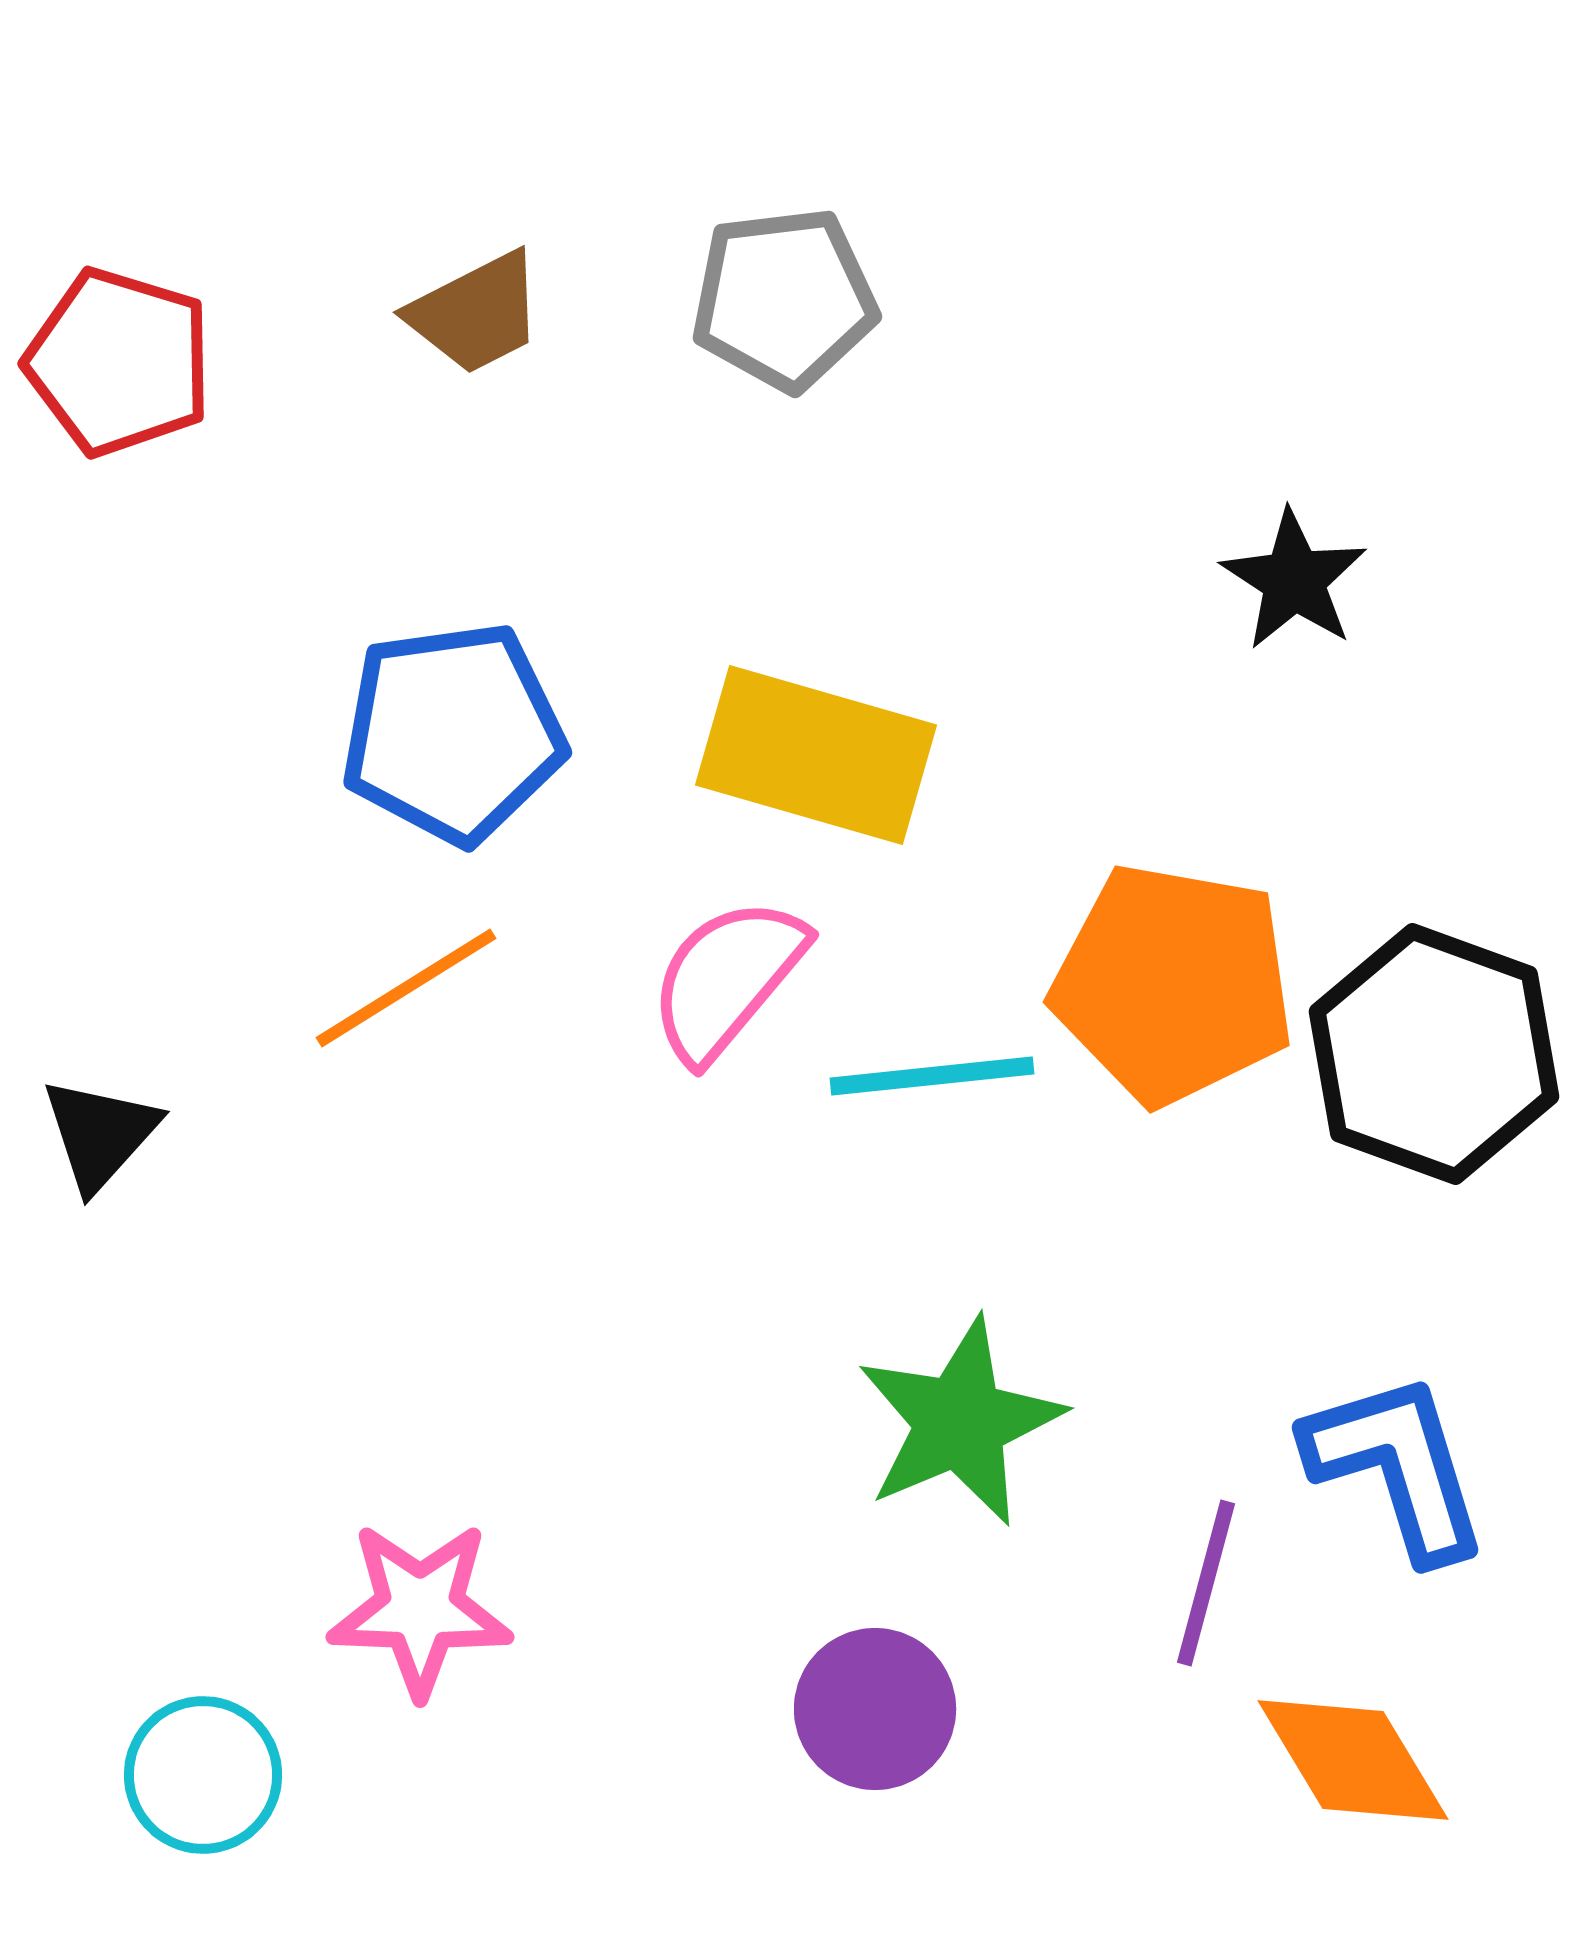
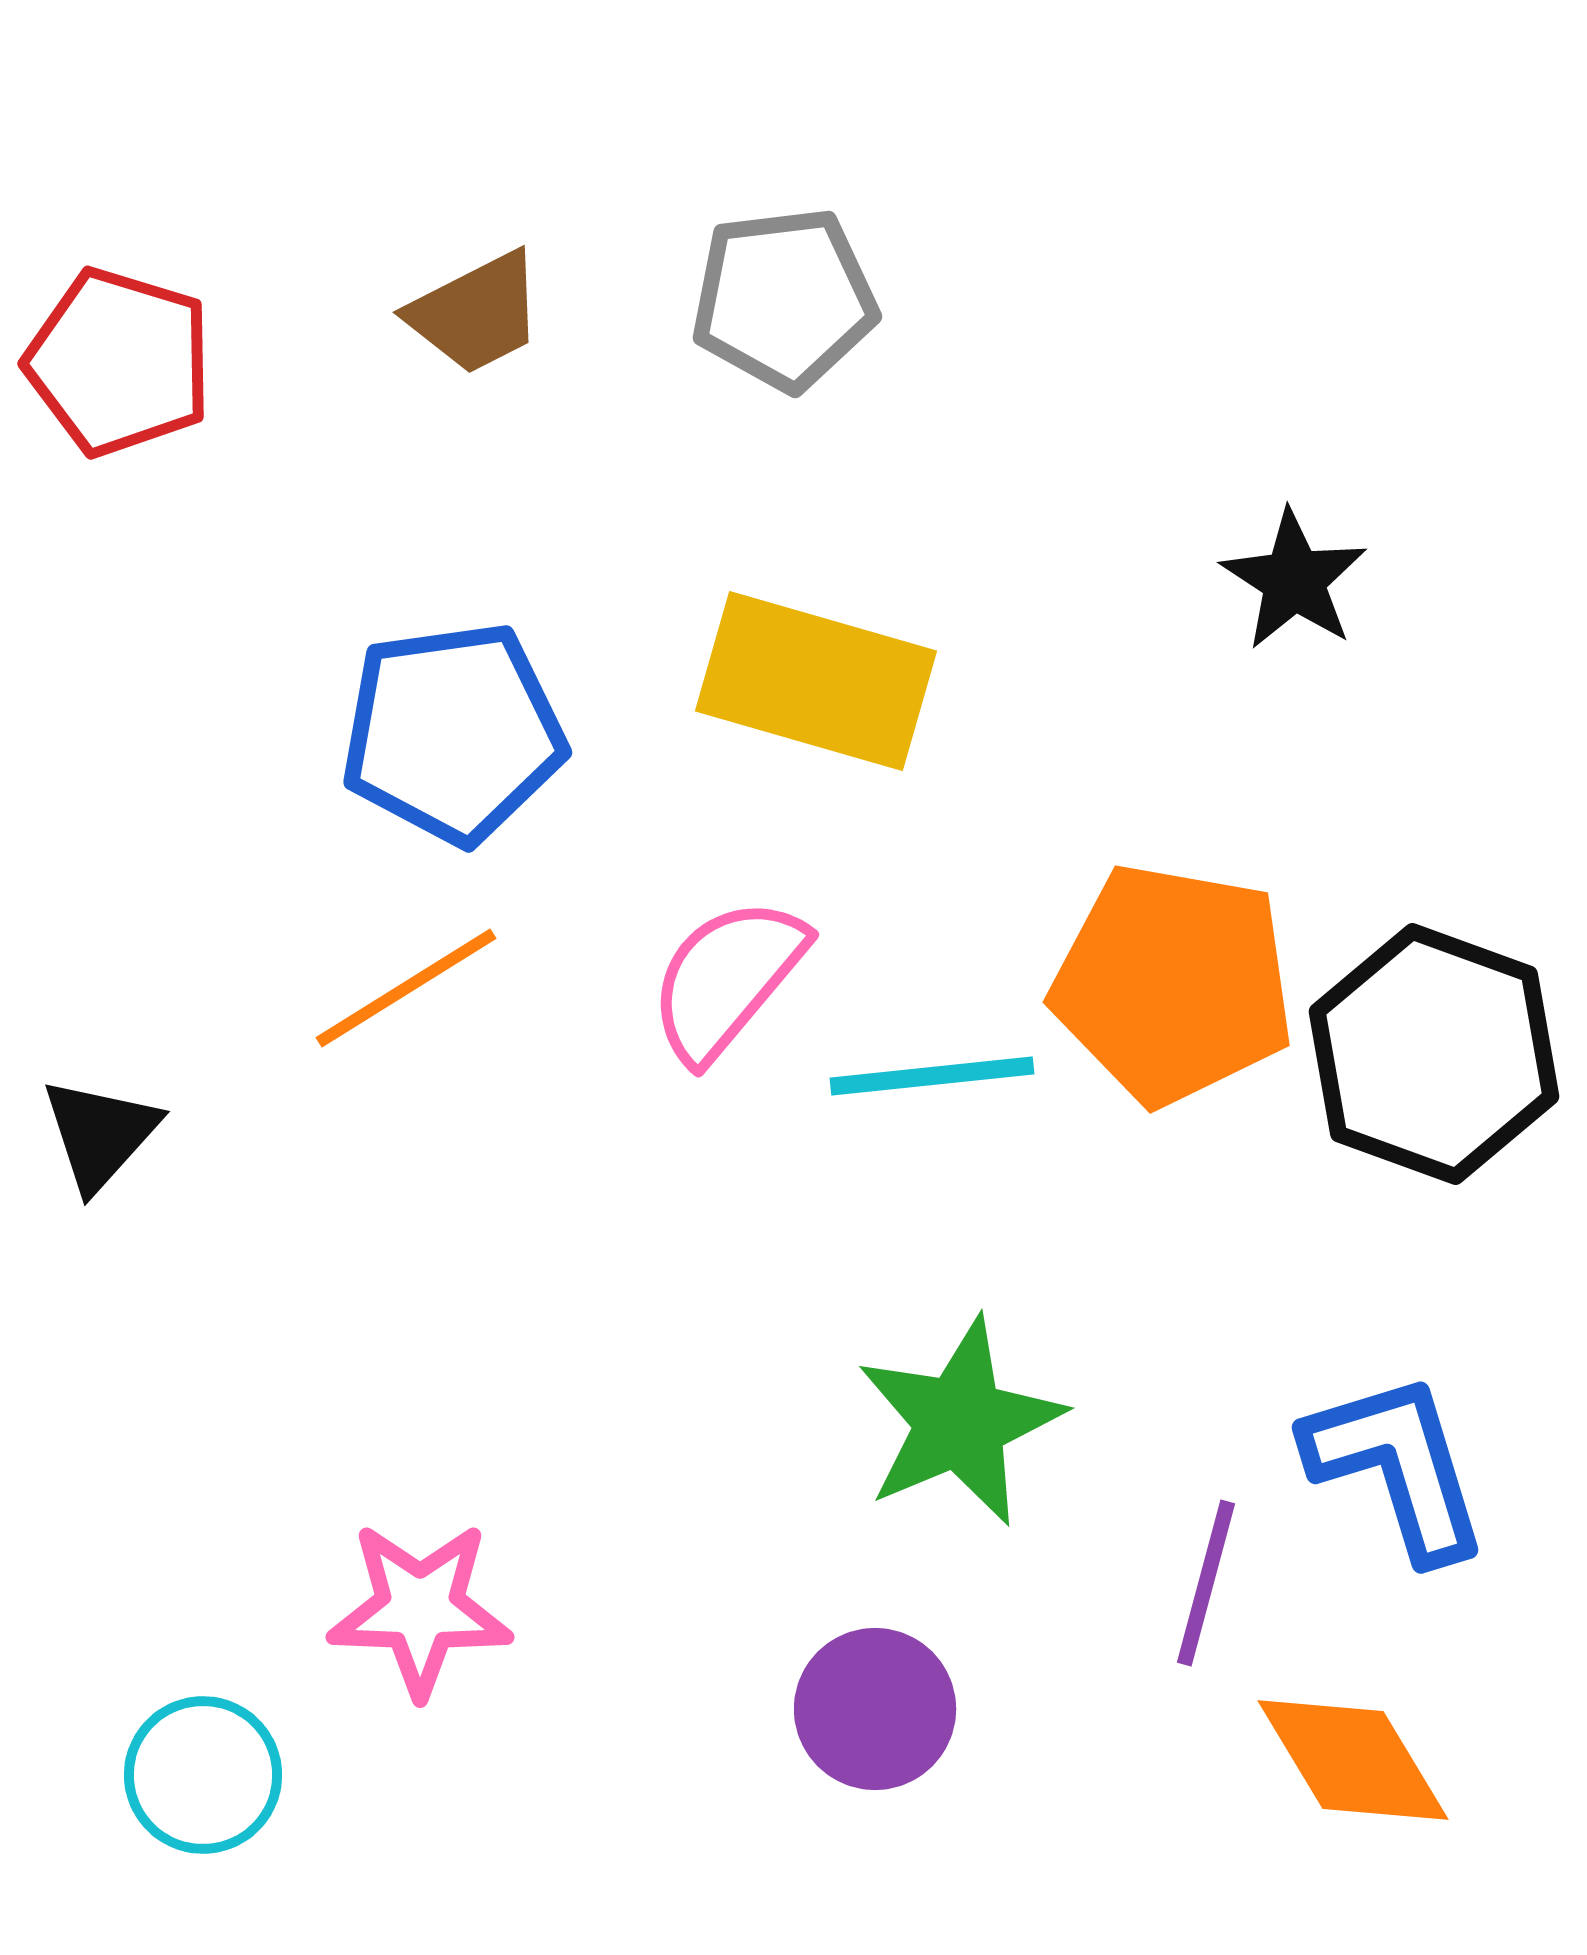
yellow rectangle: moved 74 px up
